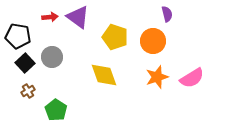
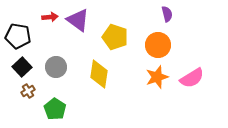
purple triangle: moved 3 px down
orange circle: moved 5 px right, 4 px down
gray circle: moved 4 px right, 10 px down
black square: moved 3 px left, 4 px down
yellow diamond: moved 5 px left, 1 px up; rotated 28 degrees clockwise
green pentagon: moved 1 px left, 1 px up
